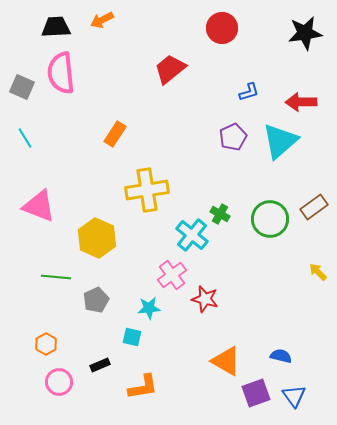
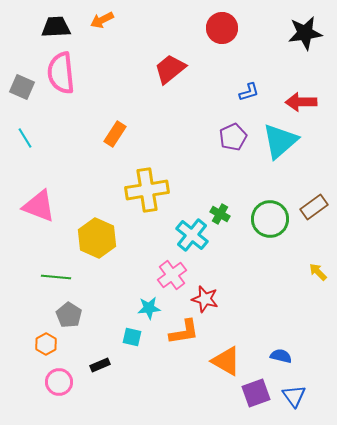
gray pentagon: moved 27 px left, 15 px down; rotated 15 degrees counterclockwise
orange L-shape: moved 41 px right, 55 px up
